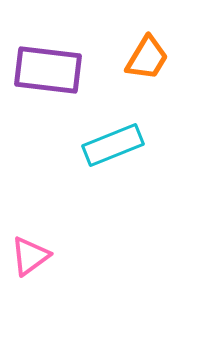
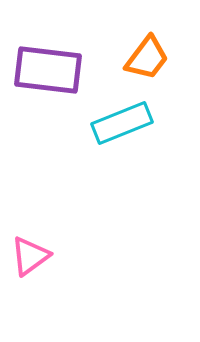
orange trapezoid: rotated 6 degrees clockwise
cyan rectangle: moved 9 px right, 22 px up
